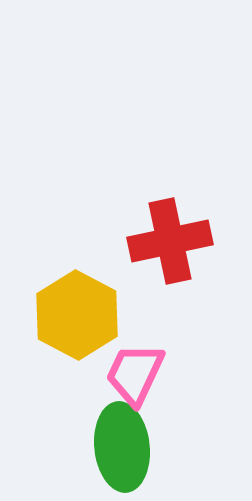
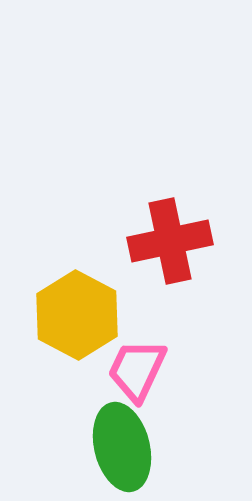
pink trapezoid: moved 2 px right, 4 px up
green ellipse: rotated 8 degrees counterclockwise
